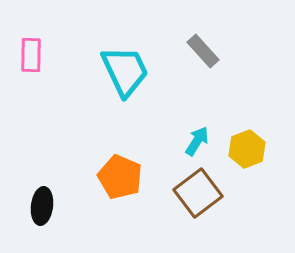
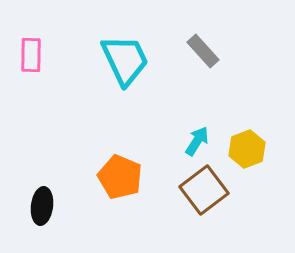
cyan trapezoid: moved 11 px up
brown square: moved 6 px right, 3 px up
